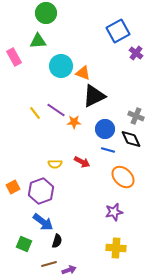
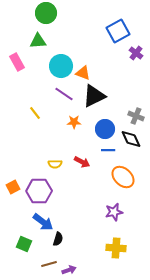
pink rectangle: moved 3 px right, 5 px down
purple line: moved 8 px right, 16 px up
blue line: rotated 16 degrees counterclockwise
purple hexagon: moved 2 px left; rotated 20 degrees clockwise
black semicircle: moved 1 px right, 2 px up
